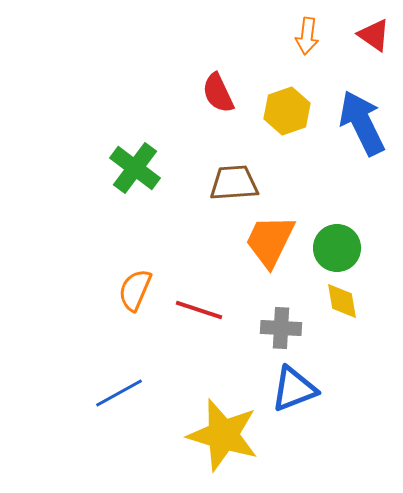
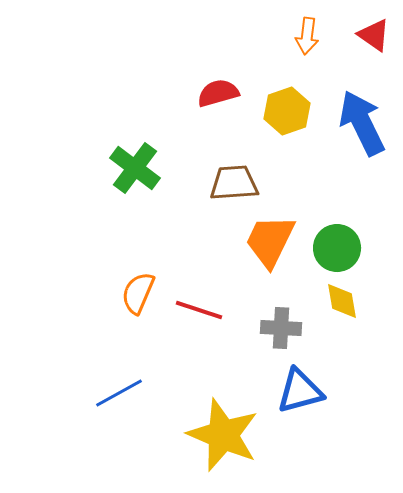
red semicircle: rotated 99 degrees clockwise
orange semicircle: moved 3 px right, 3 px down
blue triangle: moved 6 px right, 2 px down; rotated 6 degrees clockwise
yellow star: rotated 6 degrees clockwise
